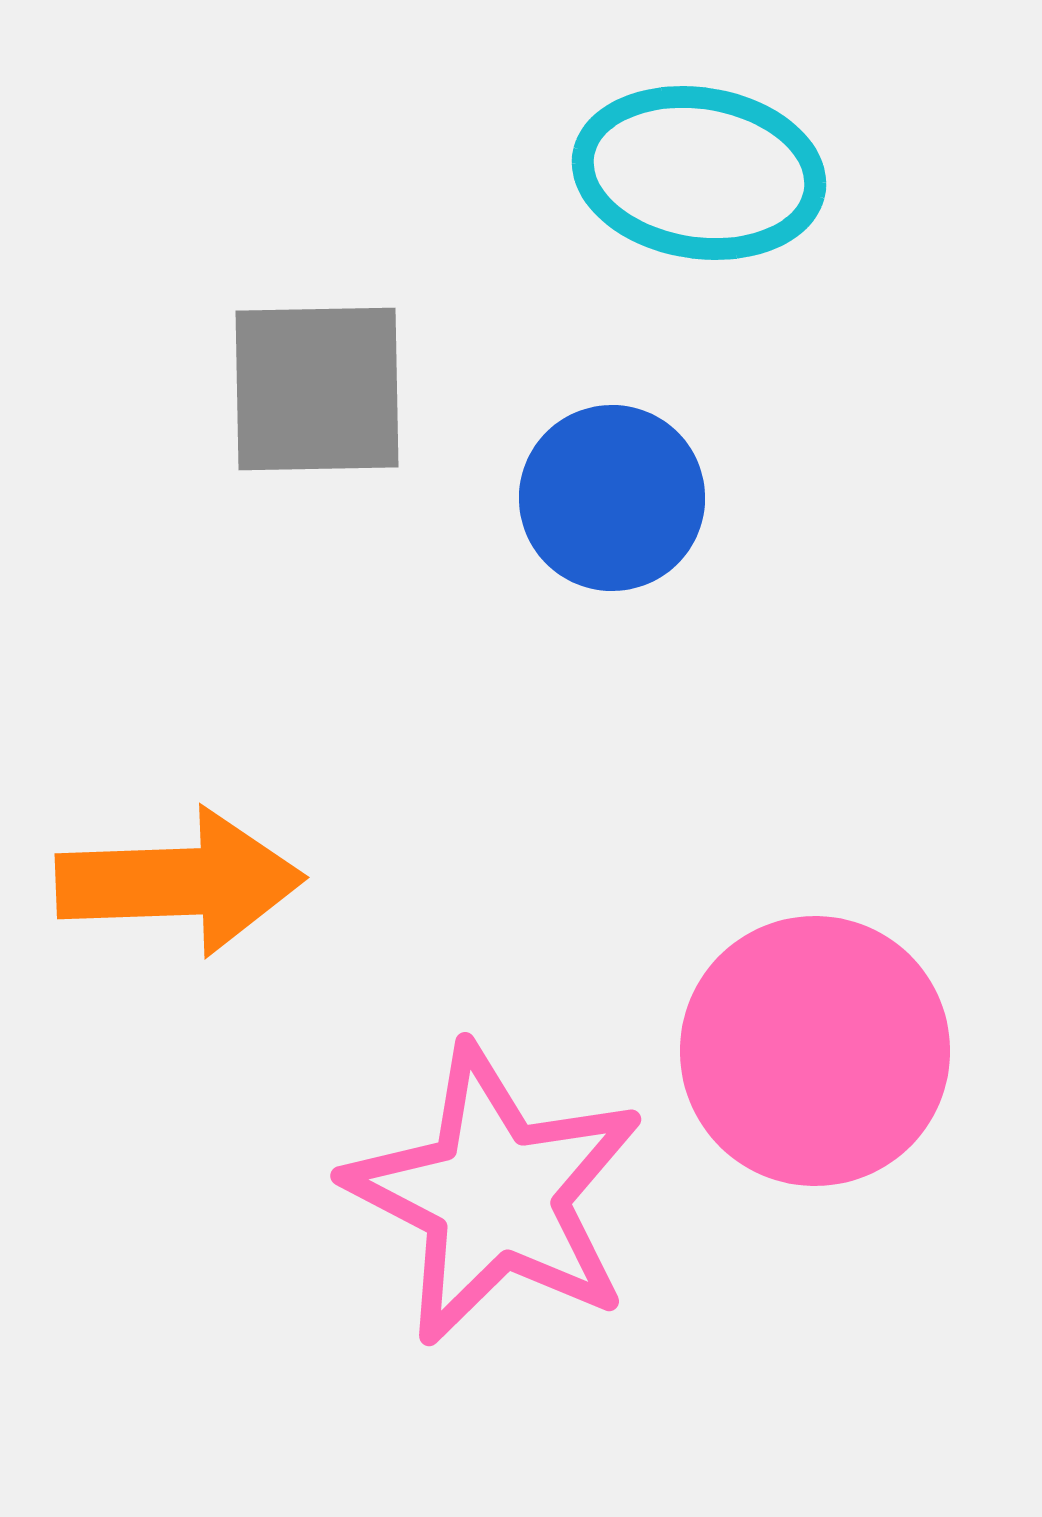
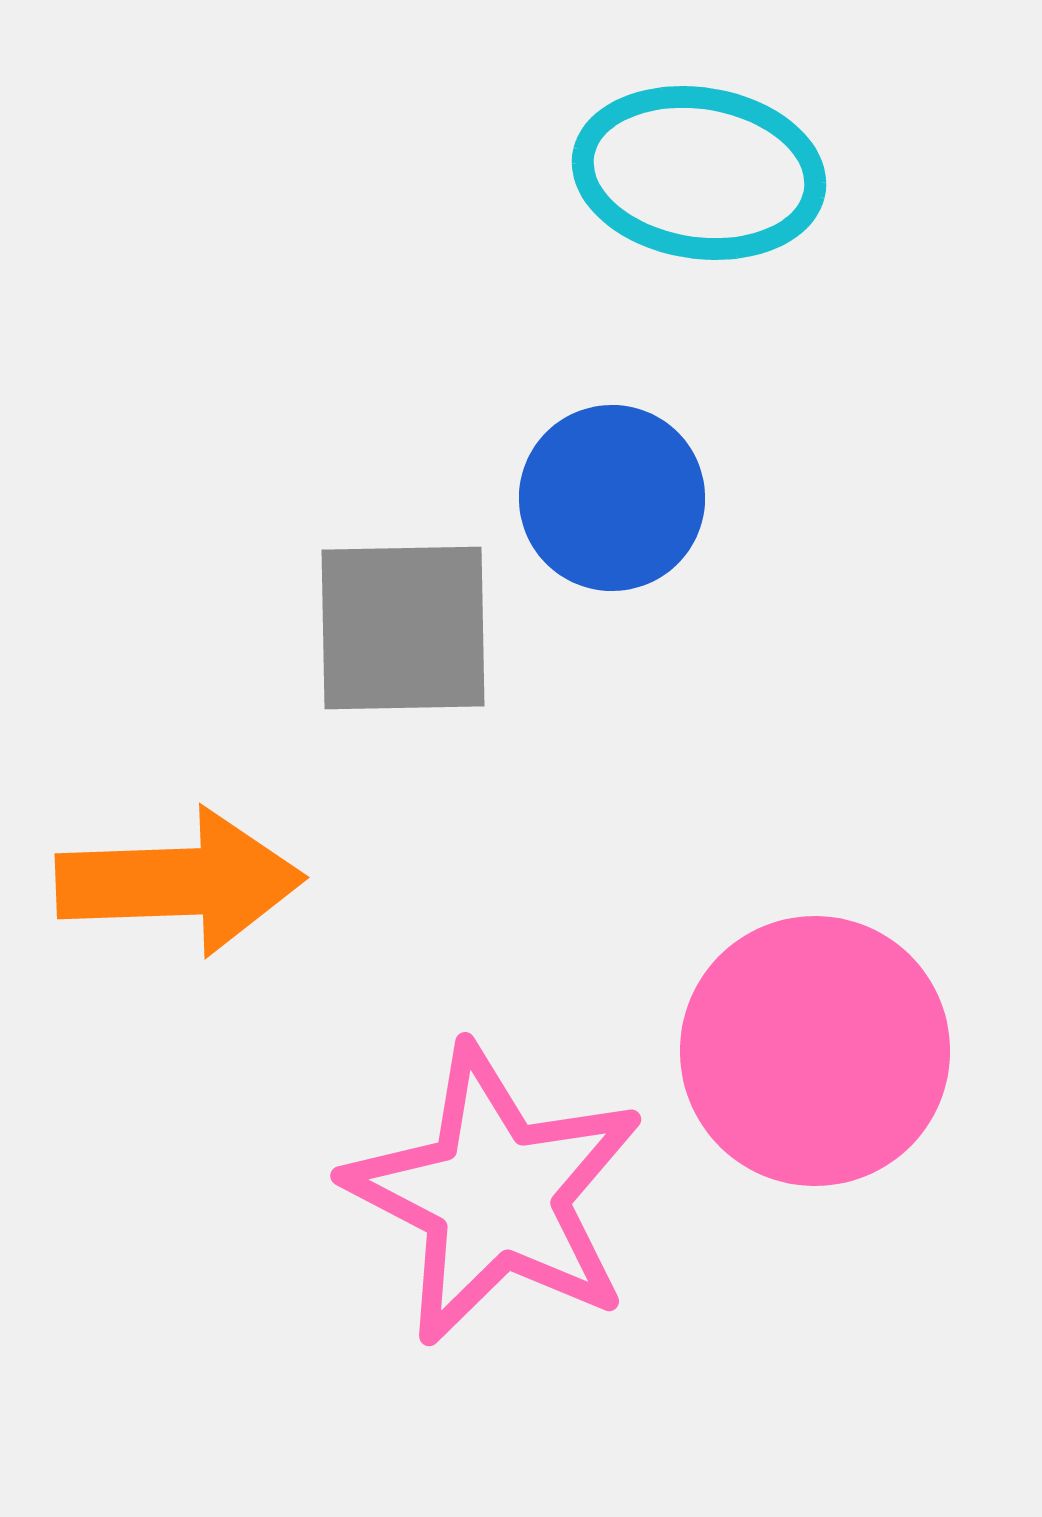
gray square: moved 86 px right, 239 px down
